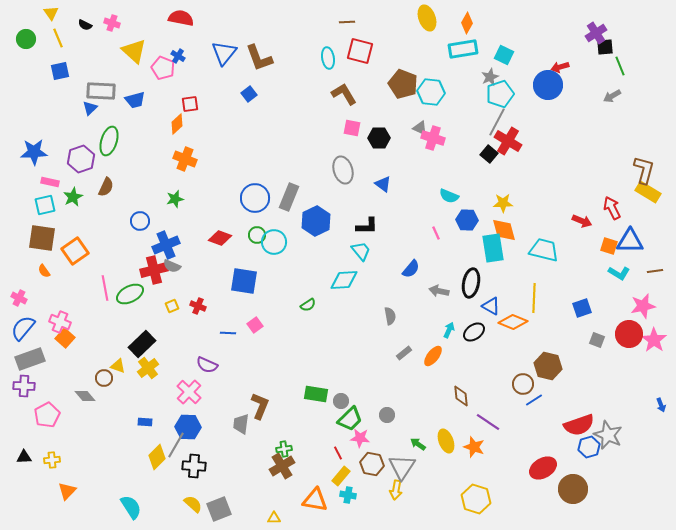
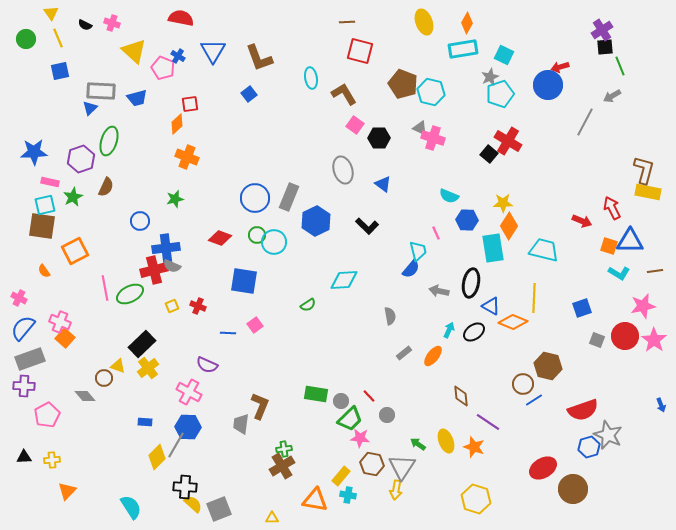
yellow ellipse at (427, 18): moved 3 px left, 4 px down
purple cross at (596, 33): moved 6 px right, 3 px up
blue triangle at (224, 53): moved 11 px left, 2 px up; rotated 8 degrees counterclockwise
cyan ellipse at (328, 58): moved 17 px left, 20 px down
cyan hexagon at (431, 92): rotated 8 degrees clockwise
blue trapezoid at (135, 100): moved 2 px right, 2 px up
gray line at (497, 122): moved 88 px right
pink square at (352, 128): moved 3 px right, 3 px up; rotated 24 degrees clockwise
orange cross at (185, 159): moved 2 px right, 2 px up
yellow rectangle at (648, 192): rotated 20 degrees counterclockwise
black L-shape at (367, 226): rotated 45 degrees clockwise
orange diamond at (504, 230): moved 5 px right, 4 px up; rotated 48 degrees clockwise
brown square at (42, 238): moved 12 px up
blue cross at (166, 245): moved 3 px down; rotated 16 degrees clockwise
orange square at (75, 251): rotated 8 degrees clockwise
cyan trapezoid at (361, 251): moved 57 px right; rotated 25 degrees clockwise
red circle at (629, 334): moved 4 px left, 2 px down
pink cross at (189, 392): rotated 15 degrees counterclockwise
red semicircle at (579, 425): moved 4 px right, 15 px up
red line at (338, 453): moved 31 px right, 57 px up; rotated 16 degrees counterclockwise
black cross at (194, 466): moved 9 px left, 21 px down
yellow triangle at (274, 518): moved 2 px left
